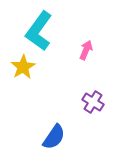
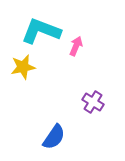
cyan L-shape: moved 2 px right; rotated 75 degrees clockwise
pink arrow: moved 10 px left, 4 px up
yellow star: rotated 20 degrees clockwise
